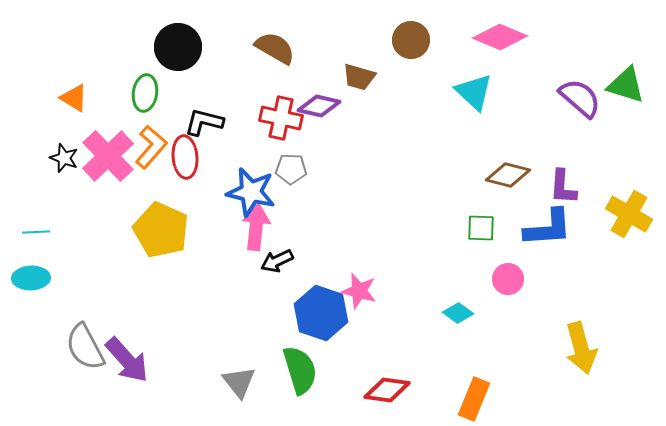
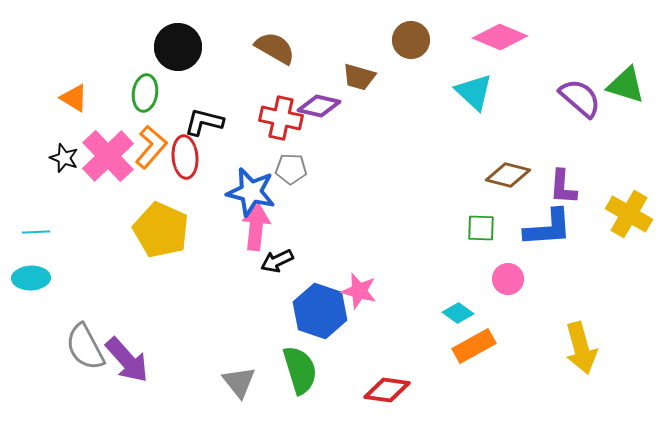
blue hexagon: moved 1 px left, 2 px up
orange rectangle: moved 53 px up; rotated 39 degrees clockwise
